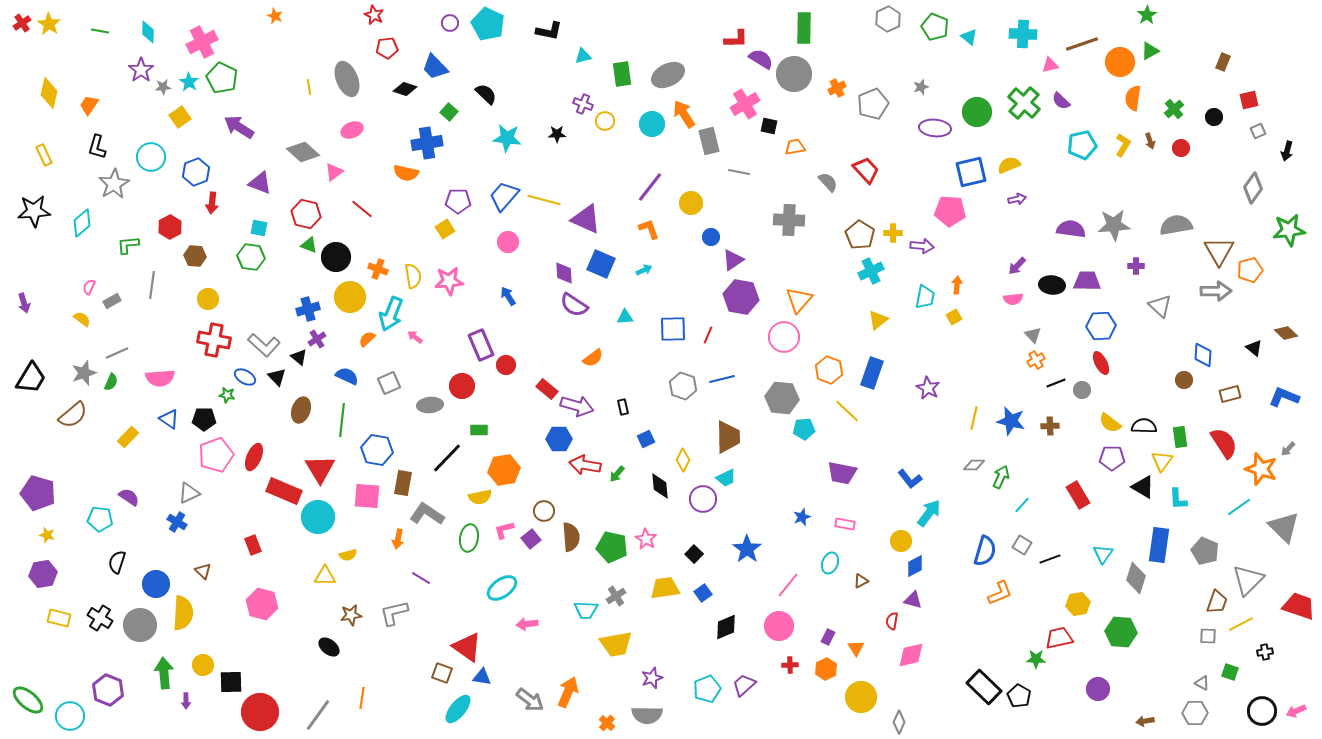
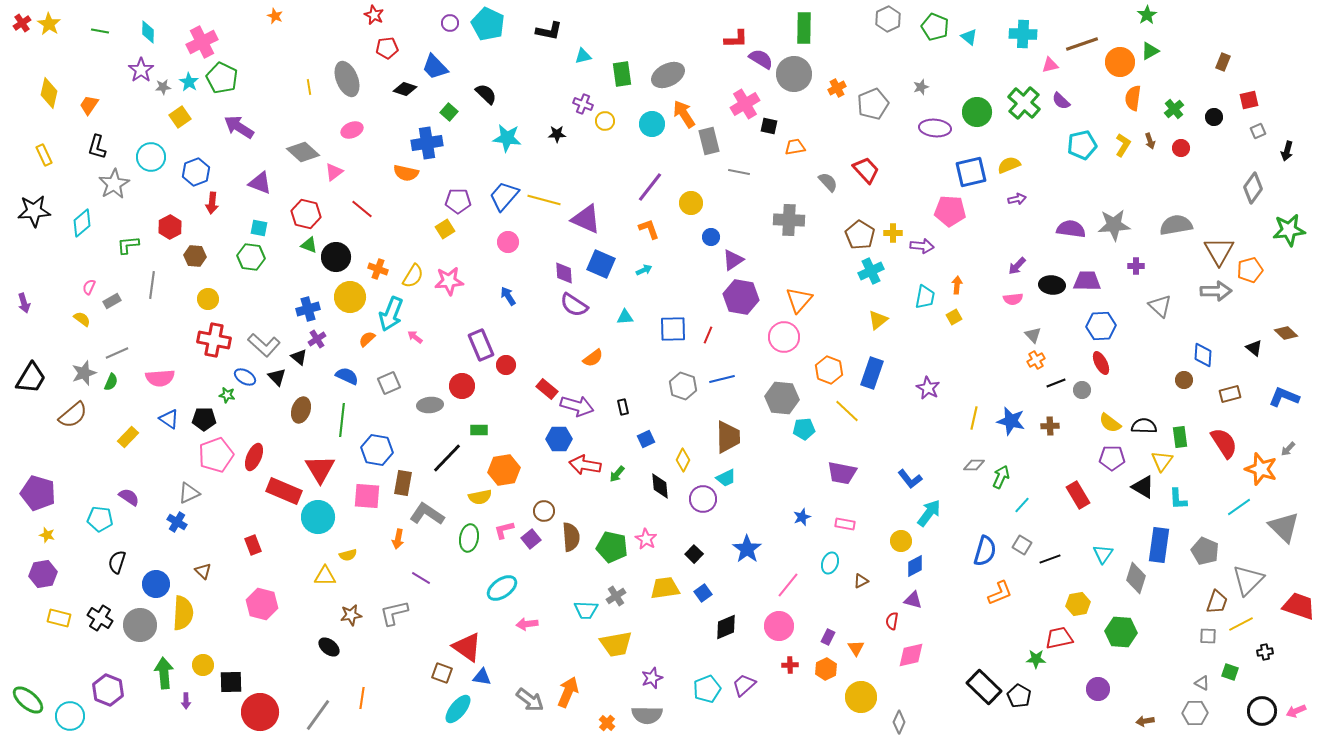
yellow semicircle at (413, 276): rotated 40 degrees clockwise
